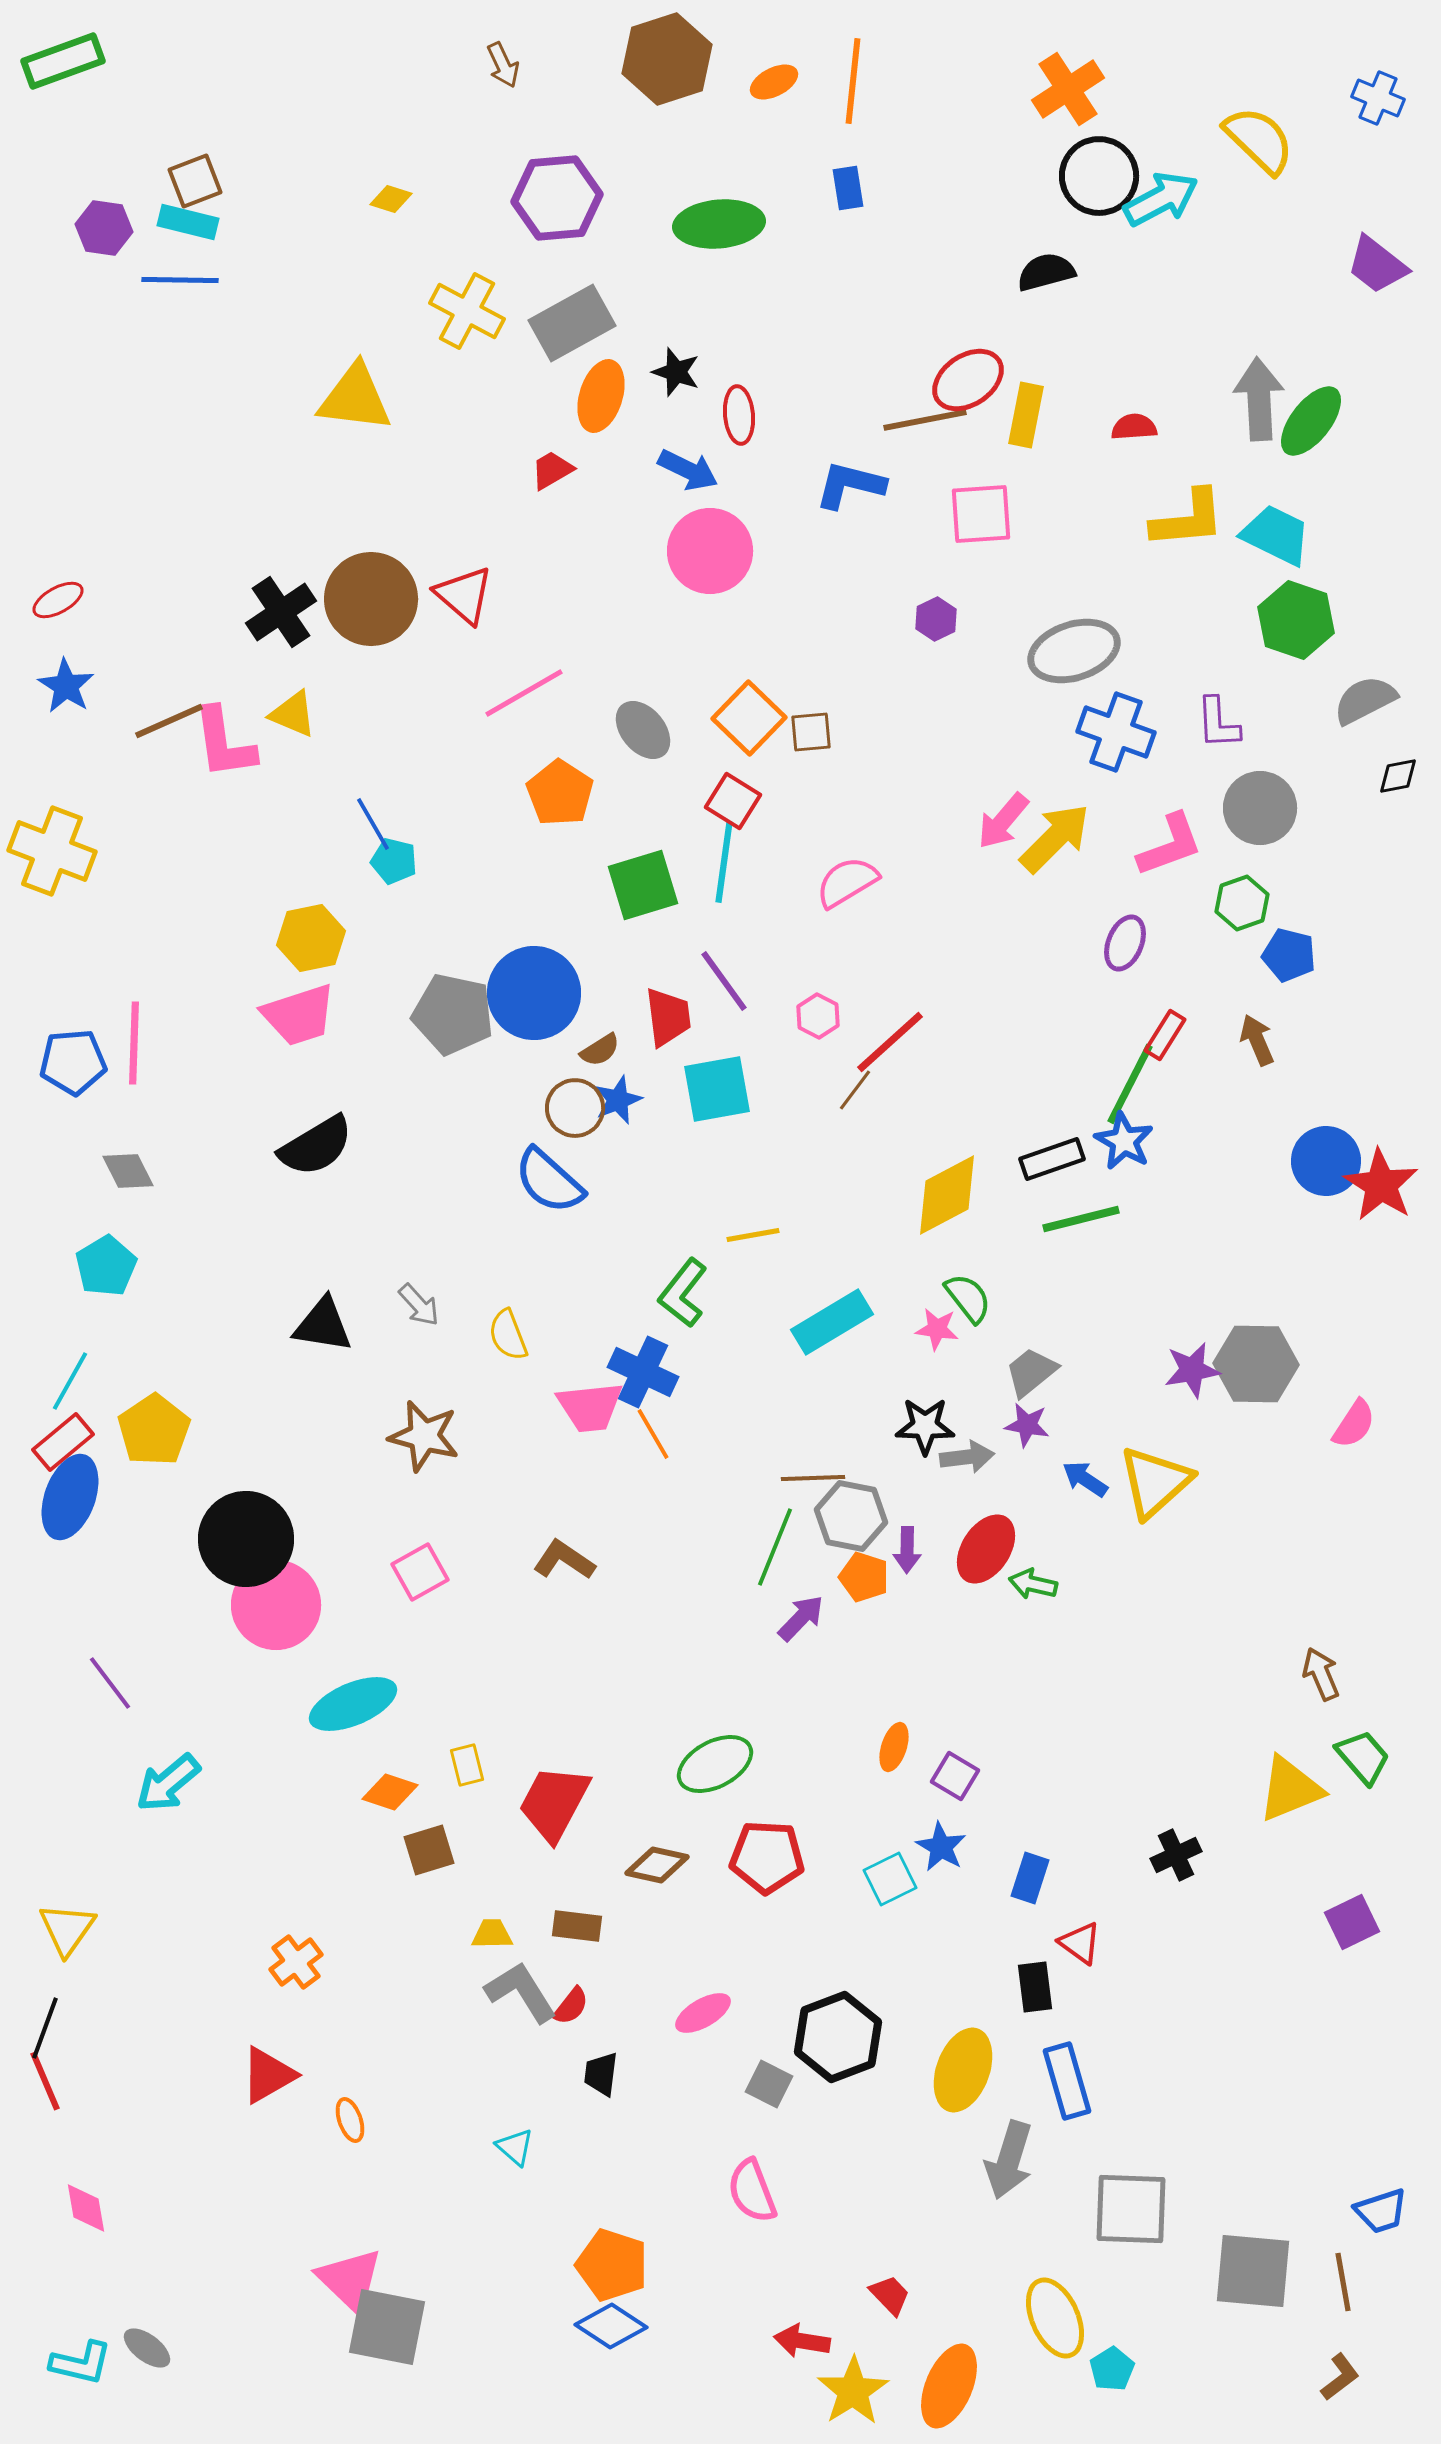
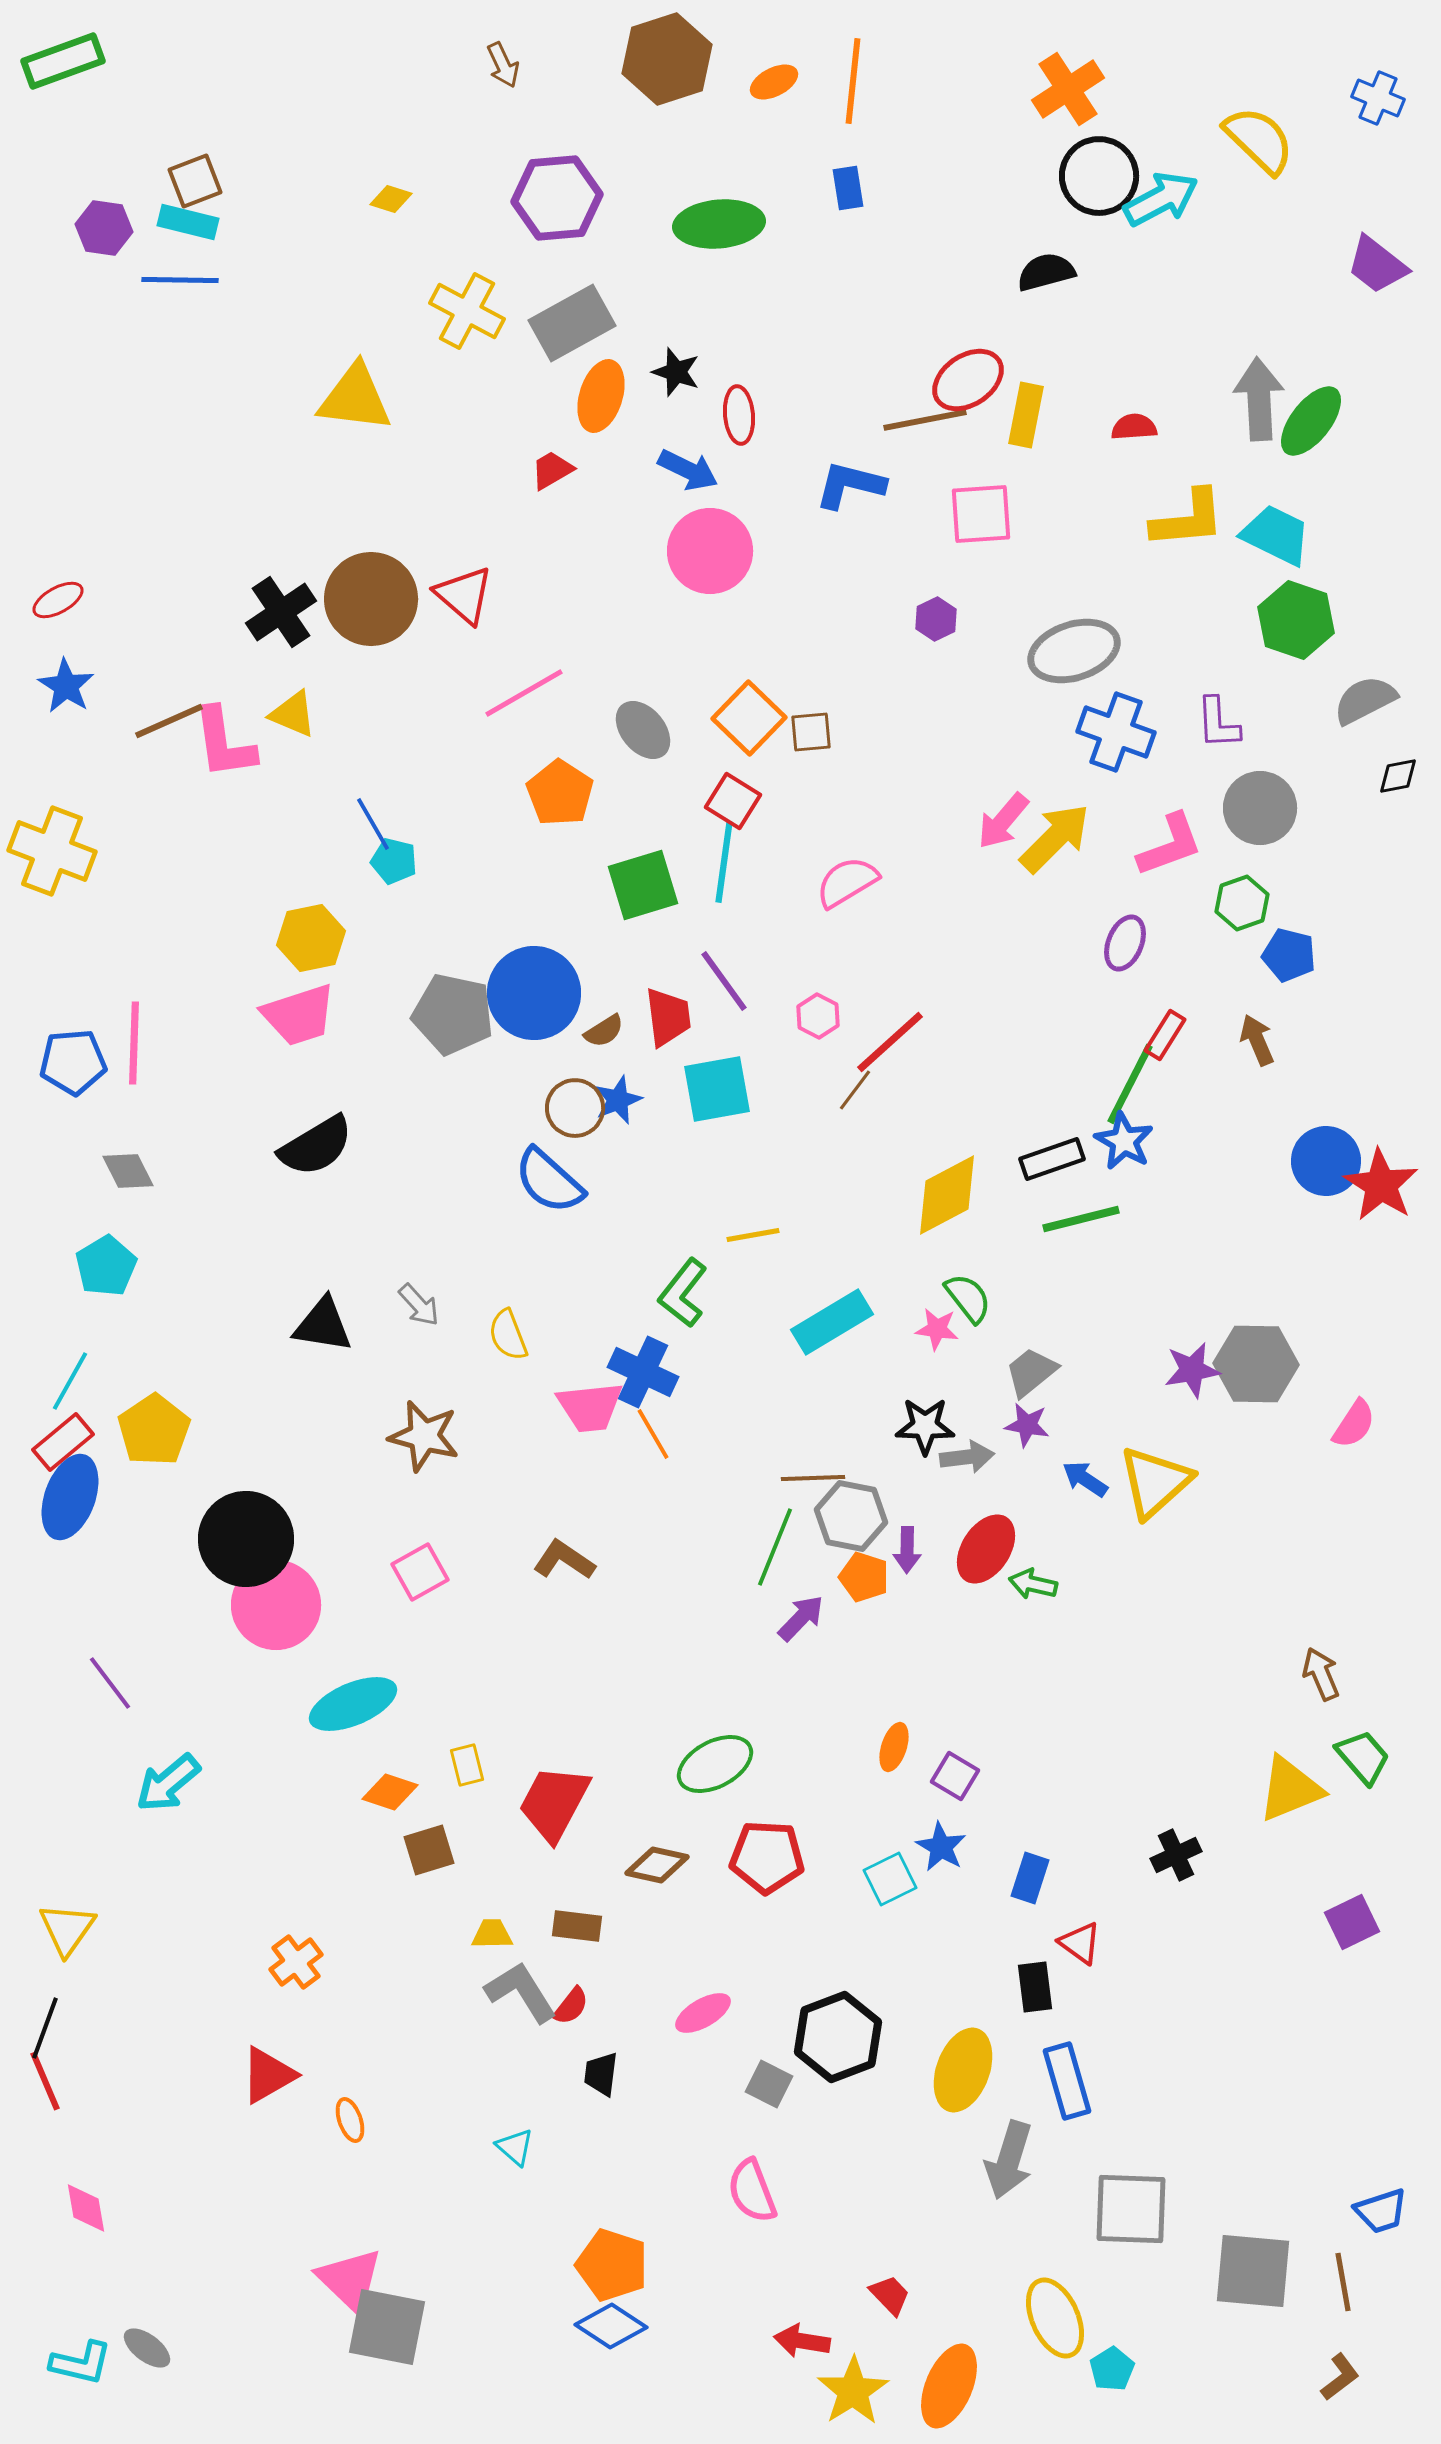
brown semicircle at (600, 1050): moved 4 px right, 19 px up
